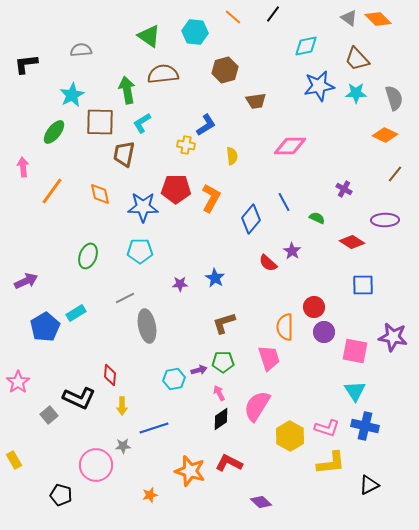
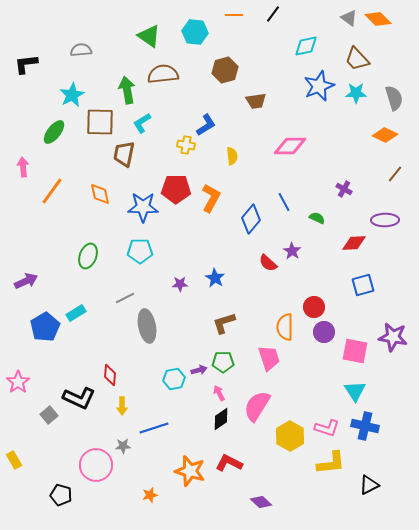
orange line at (233, 17): moved 1 px right, 2 px up; rotated 42 degrees counterclockwise
blue star at (319, 86): rotated 12 degrees counterclockwise
red diamond at (352, 242): moved 2 px right, 1 px down; rotated 35 degrees counterclockwise
blue square at (363, 285): rotated 15 degrees counterclockwise
